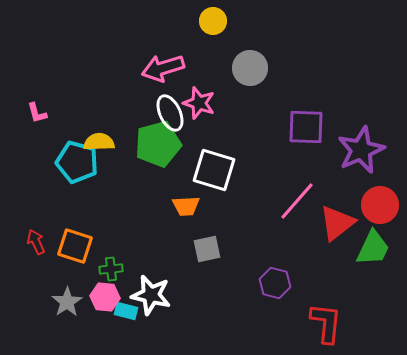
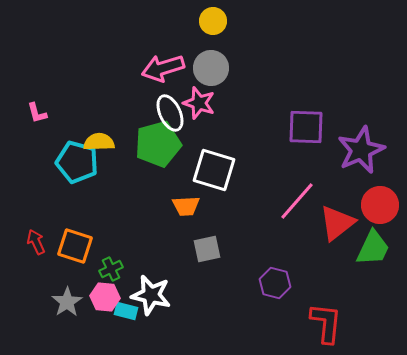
gray circle: moved 39 px left
green cross: rotated 20 degrees counterclockwise
